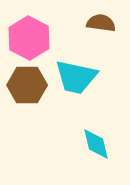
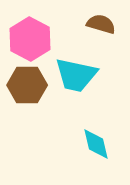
brown semicircle: moved 1 px down; rotated 8 degrees clockwise
pink hexagon: moved 1 px right, 1 px down
cyan trapezoid: moved 2 px up
